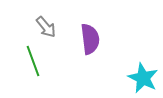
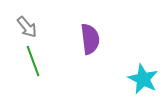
gray arrow: moved 19 px left
cyan star: moved 1 px down
